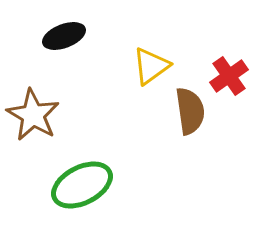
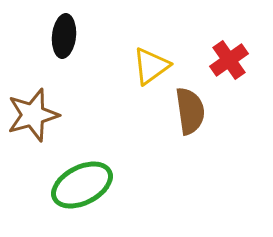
black ellipse: rotated 63 degrees counterclockwise
red cross: moved 16 px up
brown star: rotated 26 degrees clockwise
